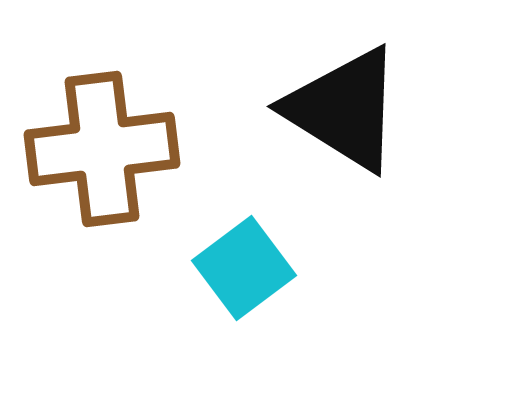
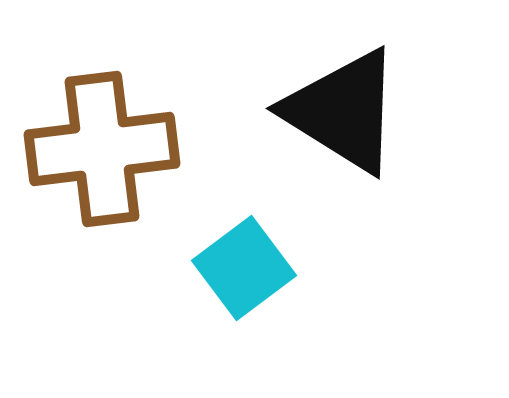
black triangle: moved 1 px left, 2 px down
